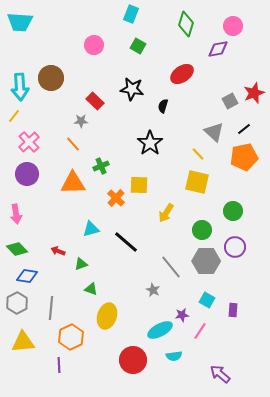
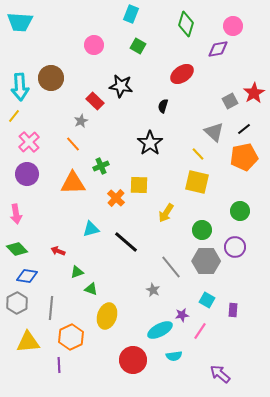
black star at (132, 89): moved 11 px left, 3 px up
red star at (254, 93): rotated 10 degrees counterclockwise
gray star at (81, 121): rotated 24 degrees counterclockwise
green circle at (233, 211): moved 7 px right
green triangle at (81, 264): moved 4 px left, 8 px down
yellow triangle at (23, 342): moved 5 px right
